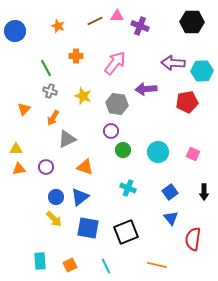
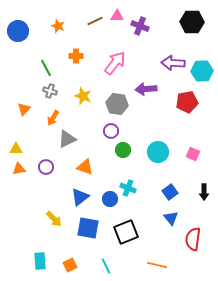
blue circle at (15, 31): moved 3 px right
blue circle at (56, 197): moved 54 px right, 2 px down
